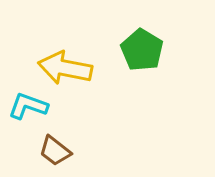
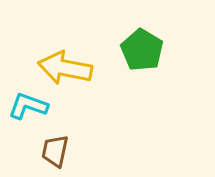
brown trapezoid: rotated 64 degrees clockwise
